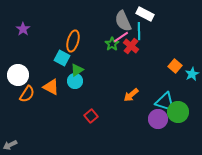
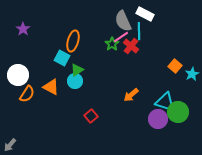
gray arrow: rotated 24 degrees counterclockwise
